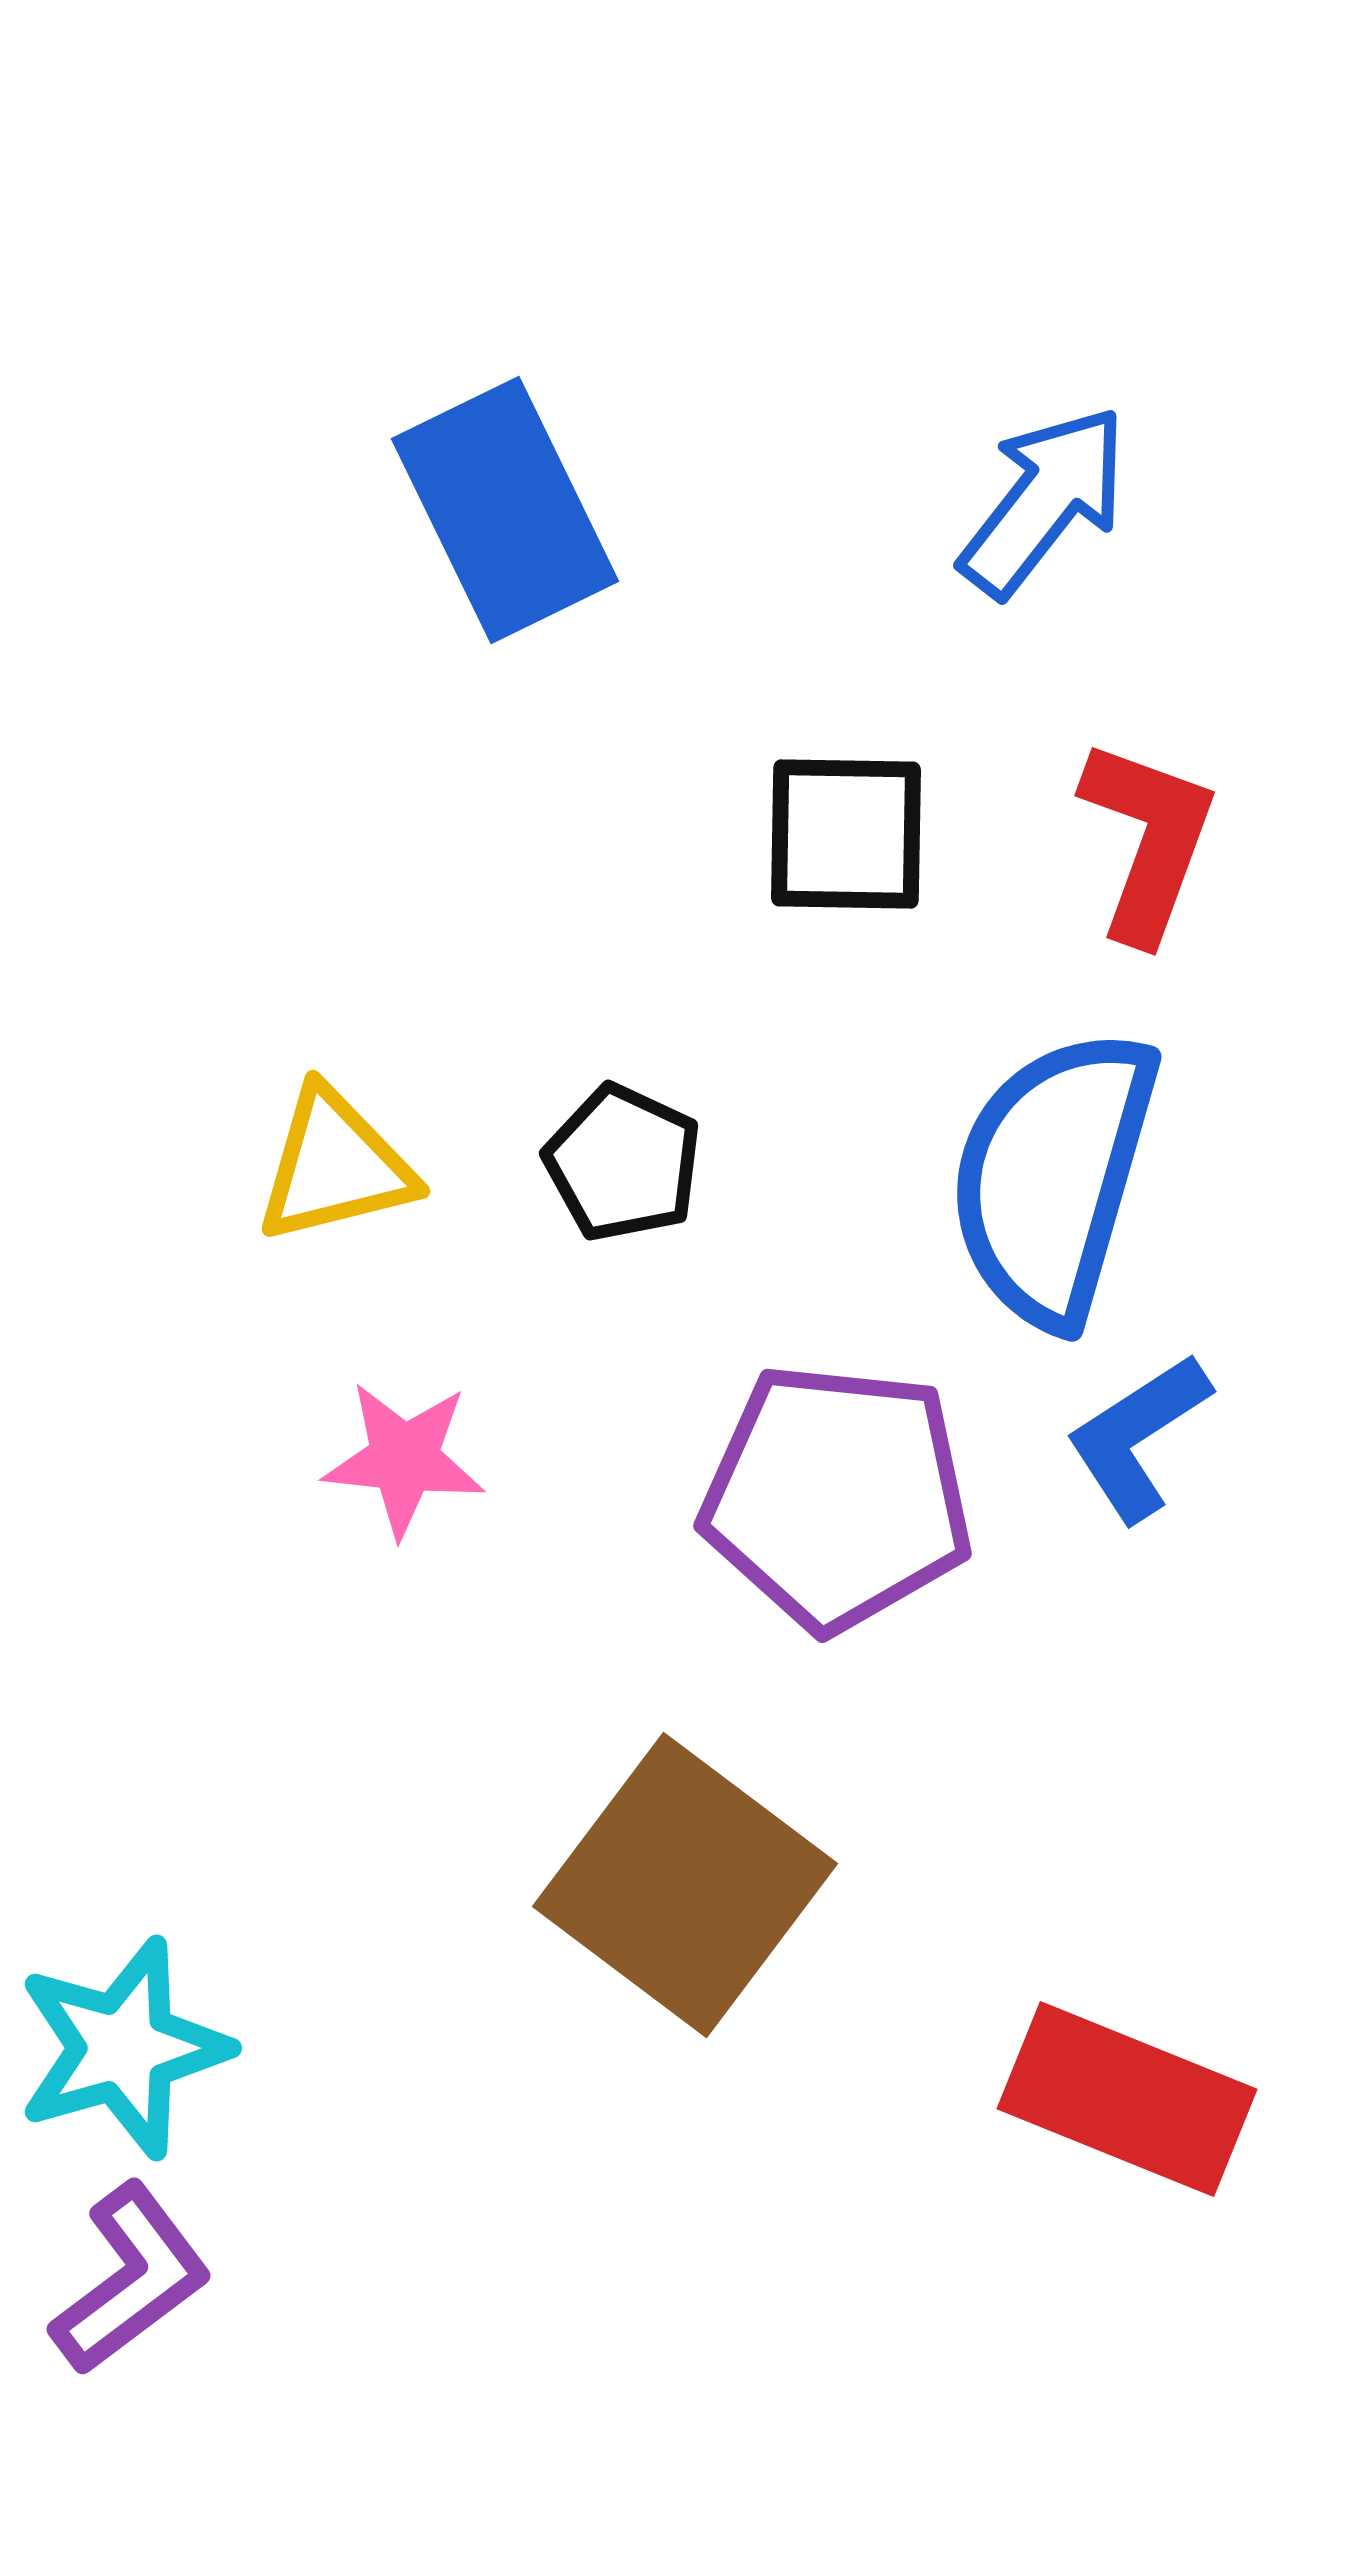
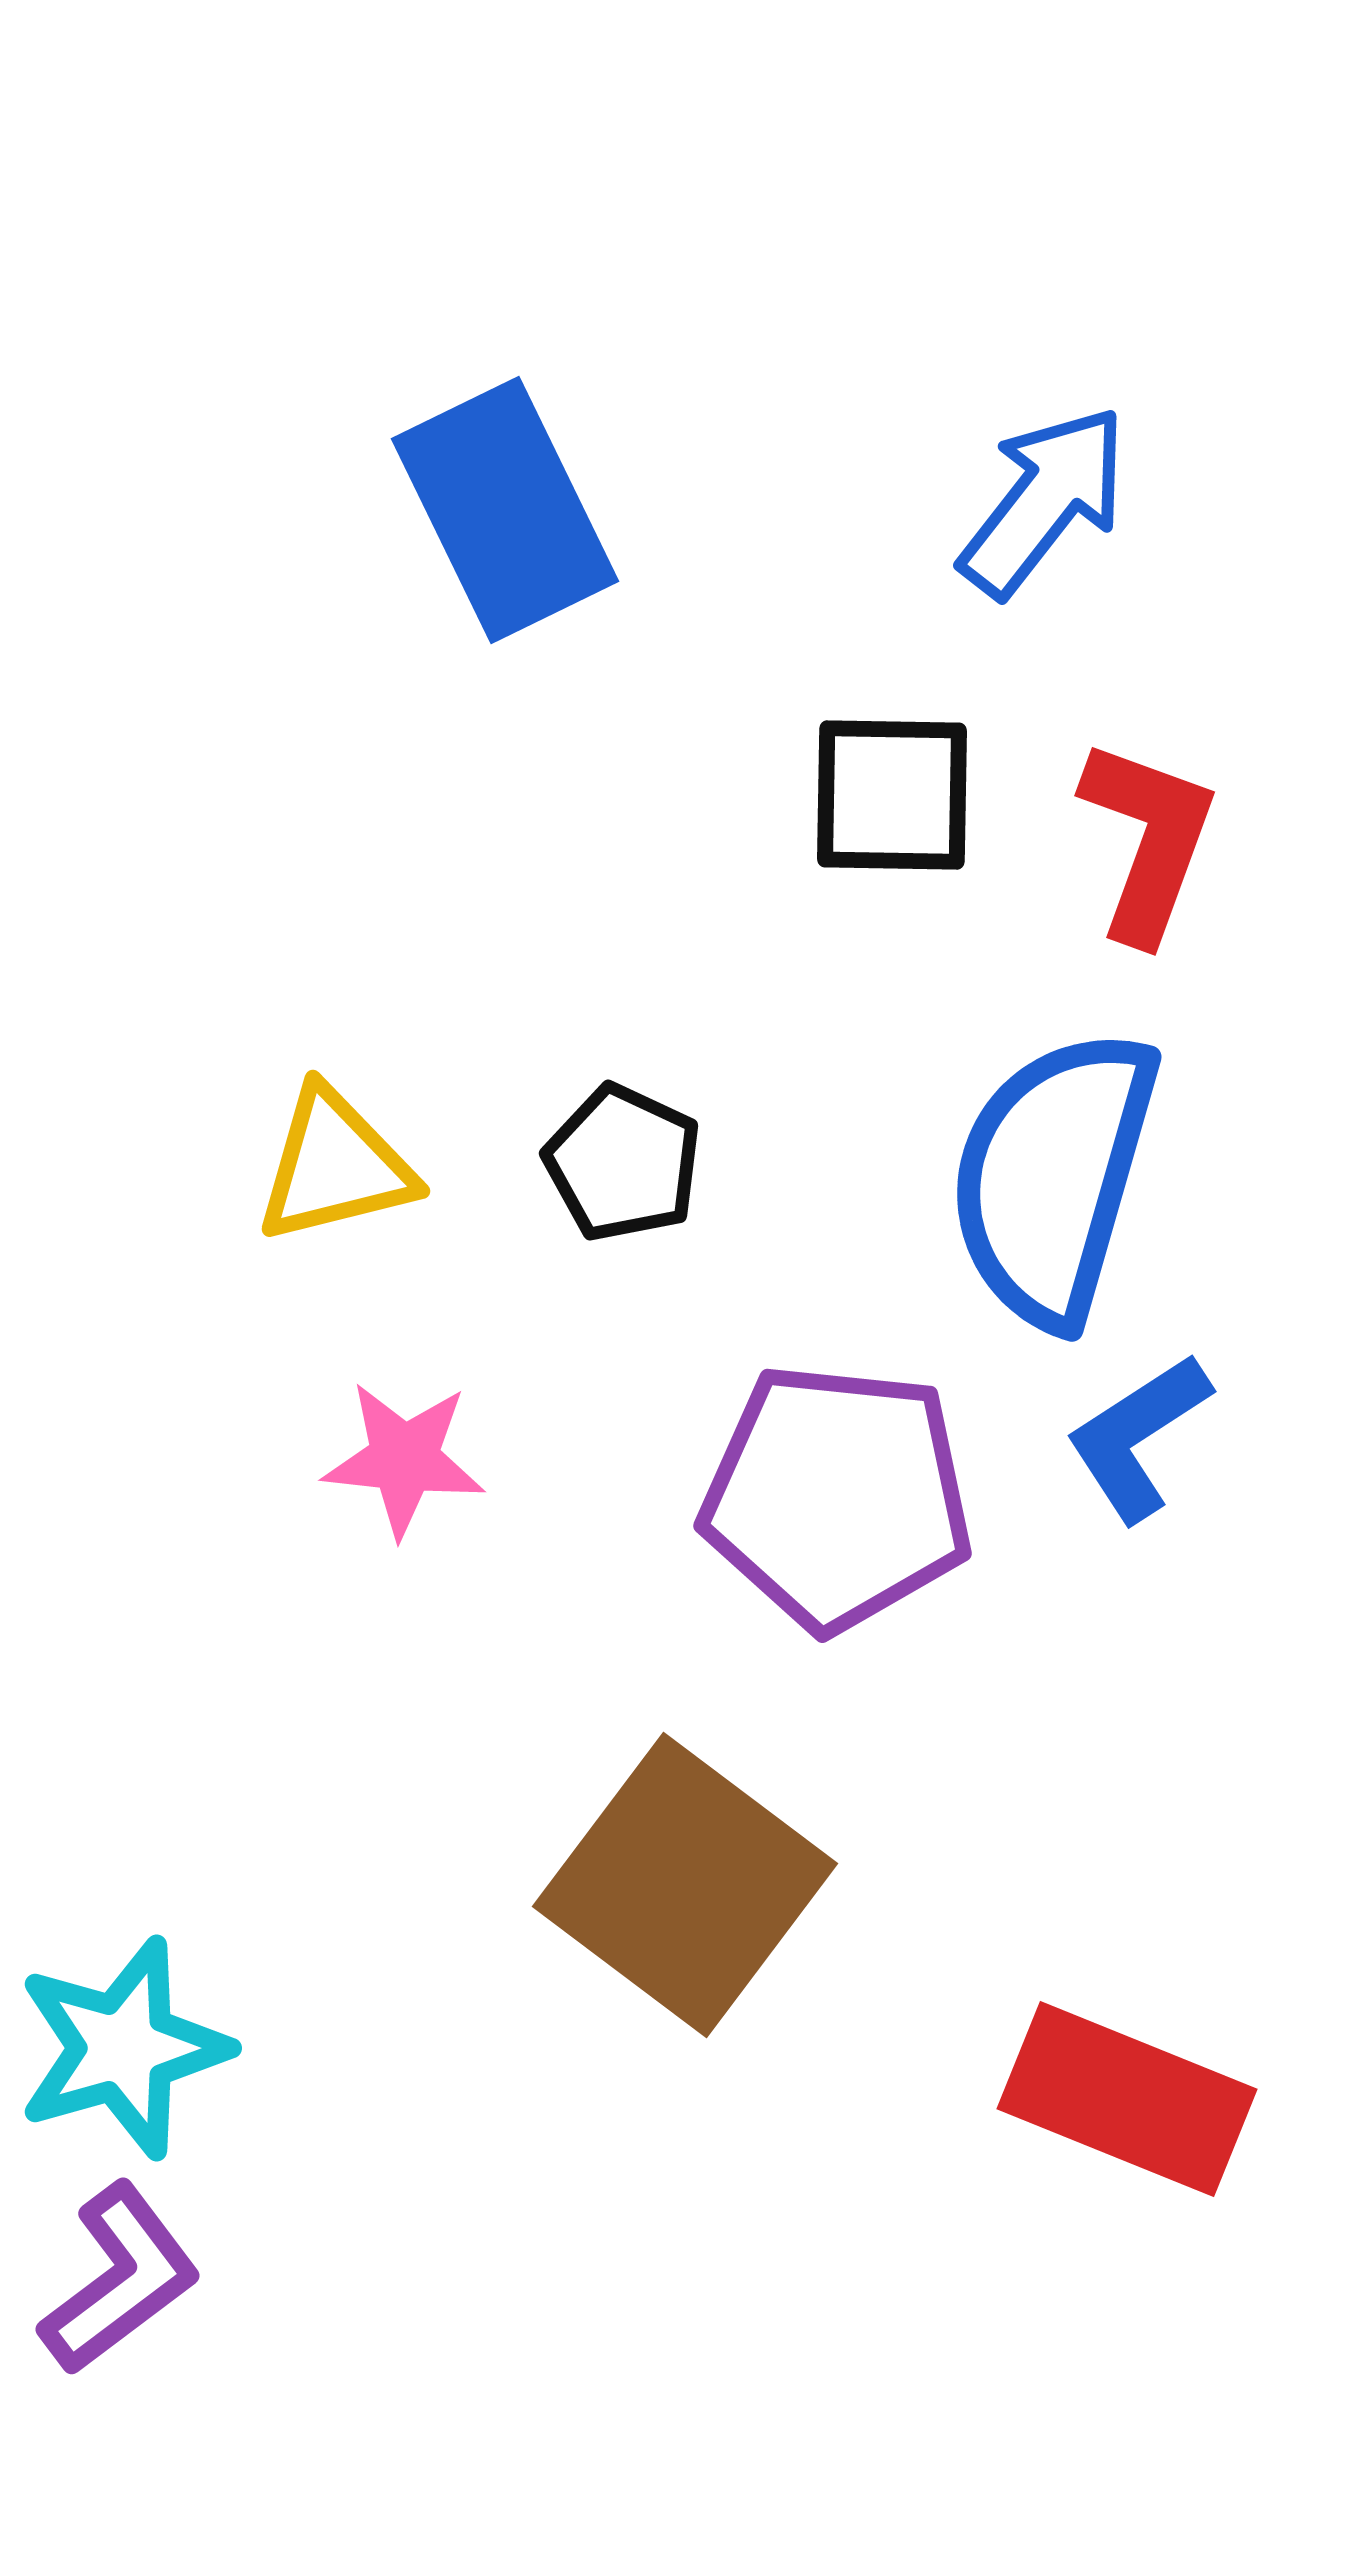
black square: moved 46 px right, 39 px up
purple L-shape: moved 11 px left
